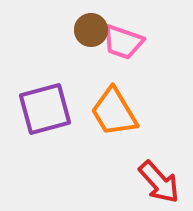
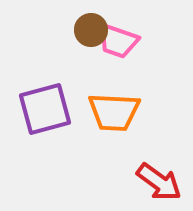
pink trapezoid: moved 5 px left, 1 px up
orange trapezoid: rotated 56 degrees counterclockwise
red arrow: rotated 12 degrees counterclockwise
